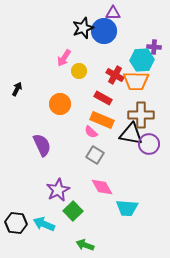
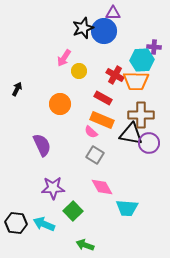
purple circle: moved 1 px up
purple star: moved 5 px left, 2 px up; rotated 25 degrees clockwise
